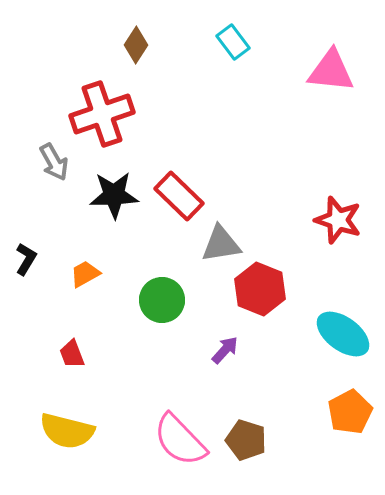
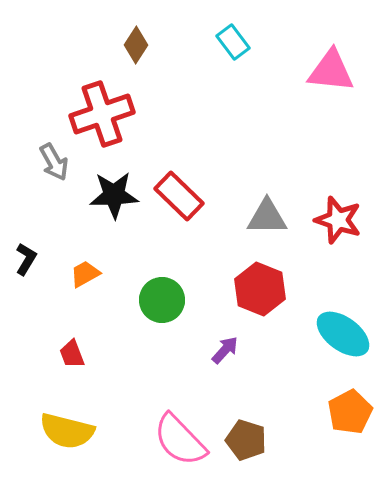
gray triangle: moved 46 px right, 27 px up; rotated 9 degrees clockwise
